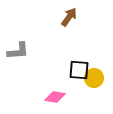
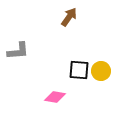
yellow circle: moved 7 px right, 7 px up
